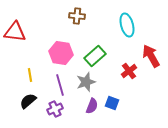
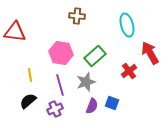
red arrow: moved 1 px left, 3 px up
